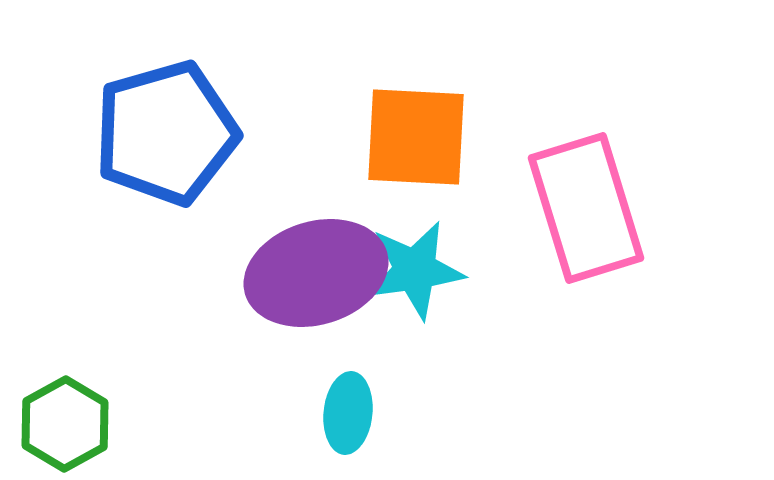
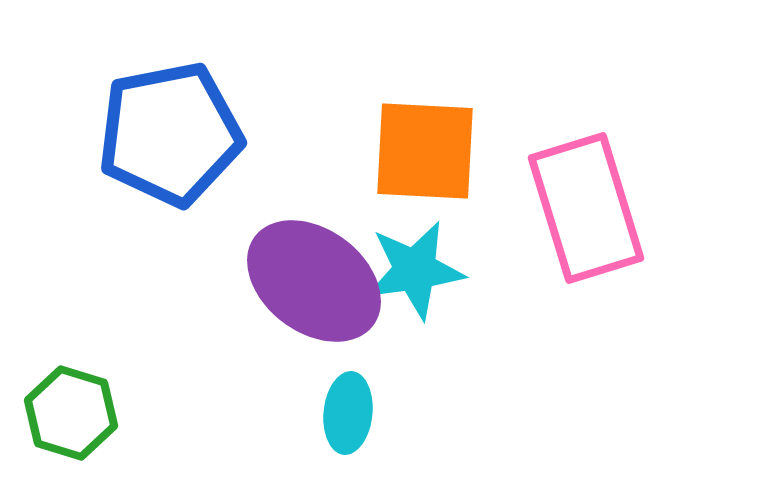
blue pentagon: moved 4 px right, 1 px down; rotated 5 degrees clockwise
orange square: moved 9 px right, 14 px down
purple ellipse: moved 2 px left, 8 px down; rotated 54 degrees clockwise
green hexagon: moved 6 px right, 11 px up; rotated 14 degrees counterclockwise
